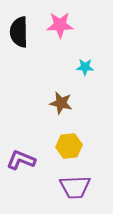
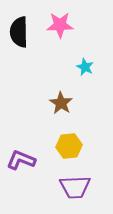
cyan star: rotated 24 degrees clockwise
brown star: rotated 20 degrees clockwise
